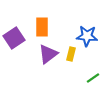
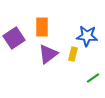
yellow rectangle: moved 2 px right
